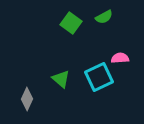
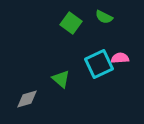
green semicircle: rotated 54 degrees clockwise
cyan square: moved 13 px up
gray diamond: rotated 50 degrees clockwise
